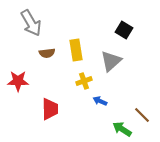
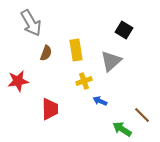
brown semicircle: moved 1 px left; rotated 63 degrees counterclockwise
red star: rotated 10 degrees counterclockwise
